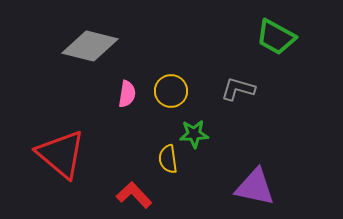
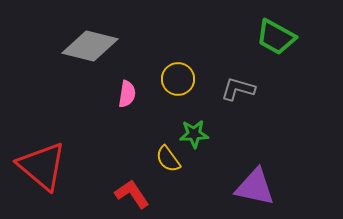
yellow circle: moved 7 px right, 12 px up
red triangle: moved 19 px left, 12 px down
yellow semicircle: rotated 28 degrees counterclockwise
red L-shape: moved 2 px left, 1 px up; rotated 9 degrees clockwise
